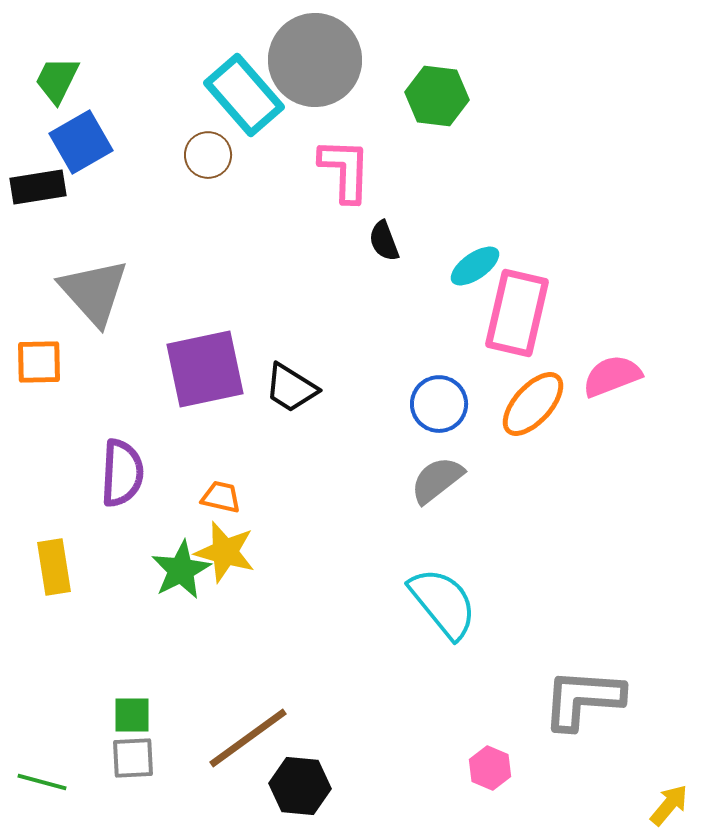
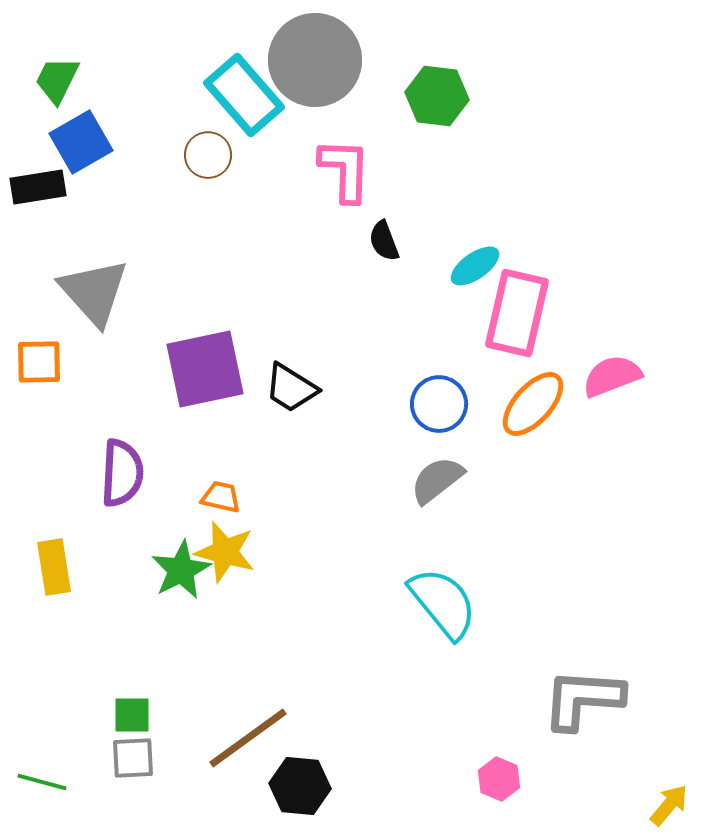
pink hexagon: moved 9 px right, 11 px down
